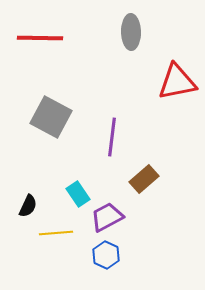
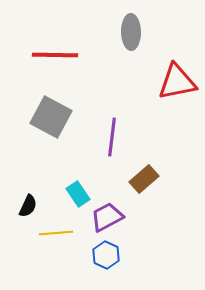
red line: moved 15 px right, 17 px down
